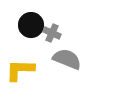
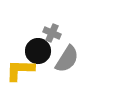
black circle: moved 7 px right, 26 px down
gray semicircle: rotated 100 degrees clockwise
